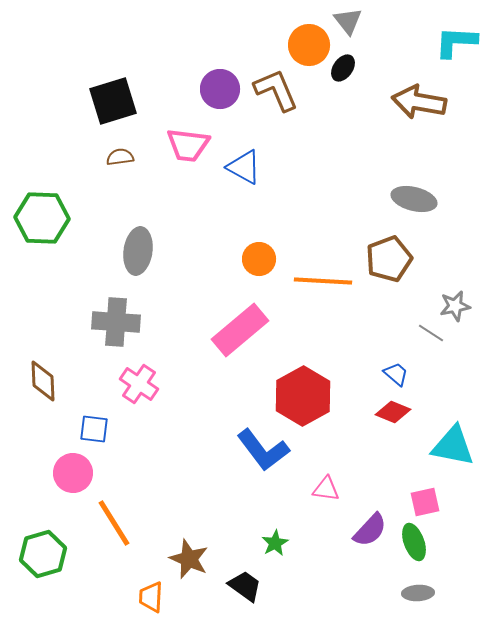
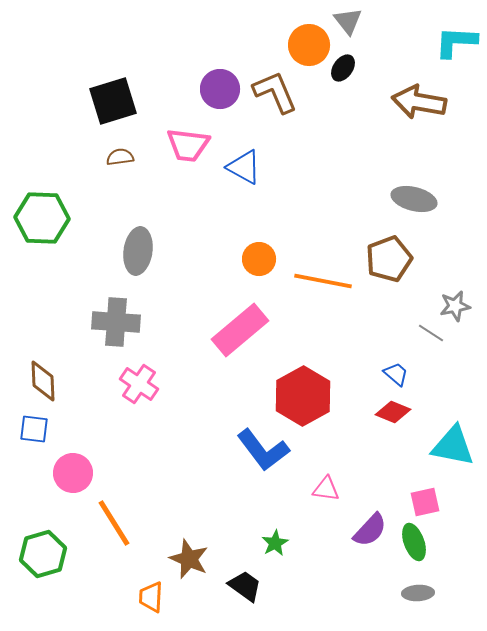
brown L-shape at (276, 90): moved 1 px left, 2 px down
orange line at (323, 281): rotated 8 degrees clockwise
blue square at (94, 429): moved 60 px left
